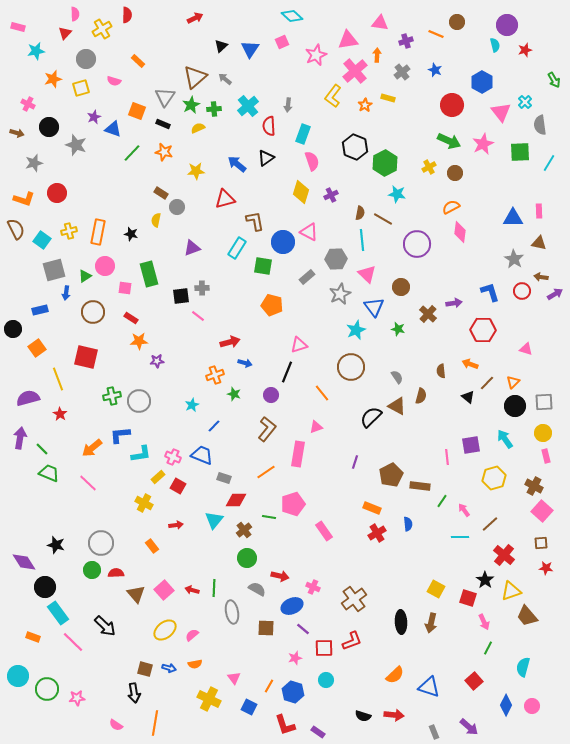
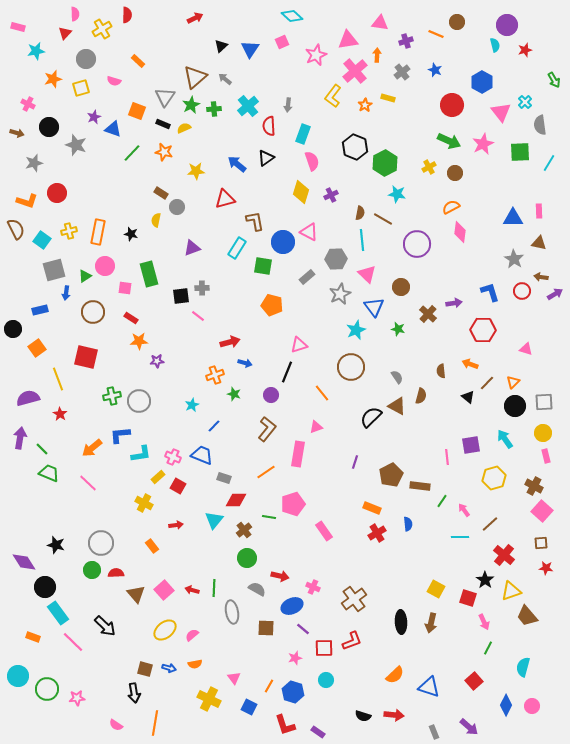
yellow semicircle at (198, 128): moved 14 px left
orange L-shape at (24, 199): moved 3 px right, 2 px down
